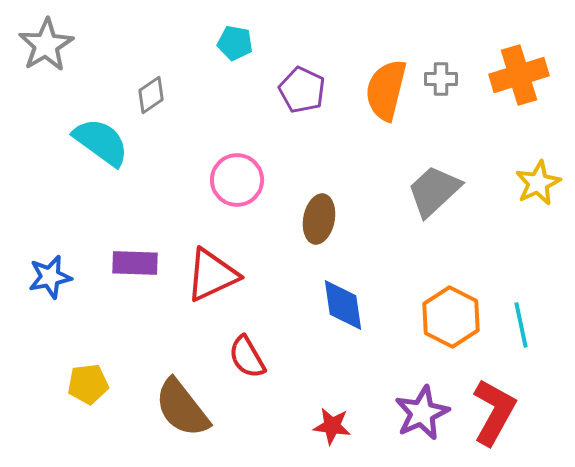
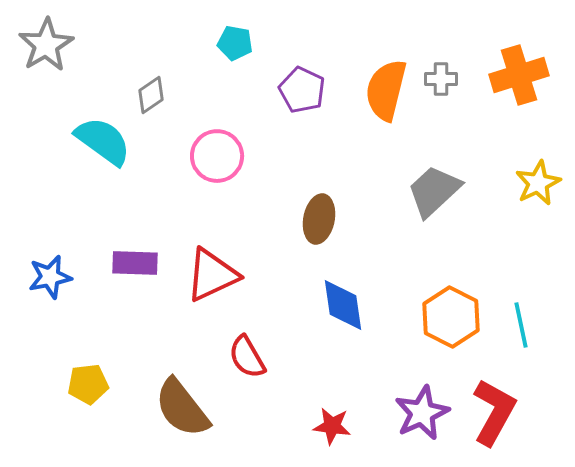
cyan semicircle: moved 2 px right, 1 px up
pink circle: moved 20 px left, 24 px up
